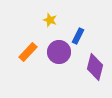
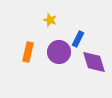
blue rectangle: moved 3 px down
orange rectangle: rotated 30 degrees counterclockwise
purple diamond: moved 1 px left, 5 px up; rotated 32 degrees counterclockwise
